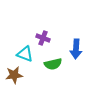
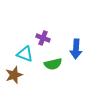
brown star: rotated 12 degrees counterclockwise
